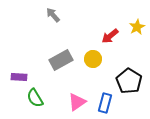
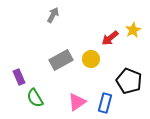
gray arrow: rotated 70 degrees clockwise
yellow star: moved 4 px left, 3 px down
red arrow: moved 2 px down
yellow circle: moved 2 px left
purple rectangle: rotated 63 degrees clockwise
black pentagon: rotated 10 degrees counterclockwise
